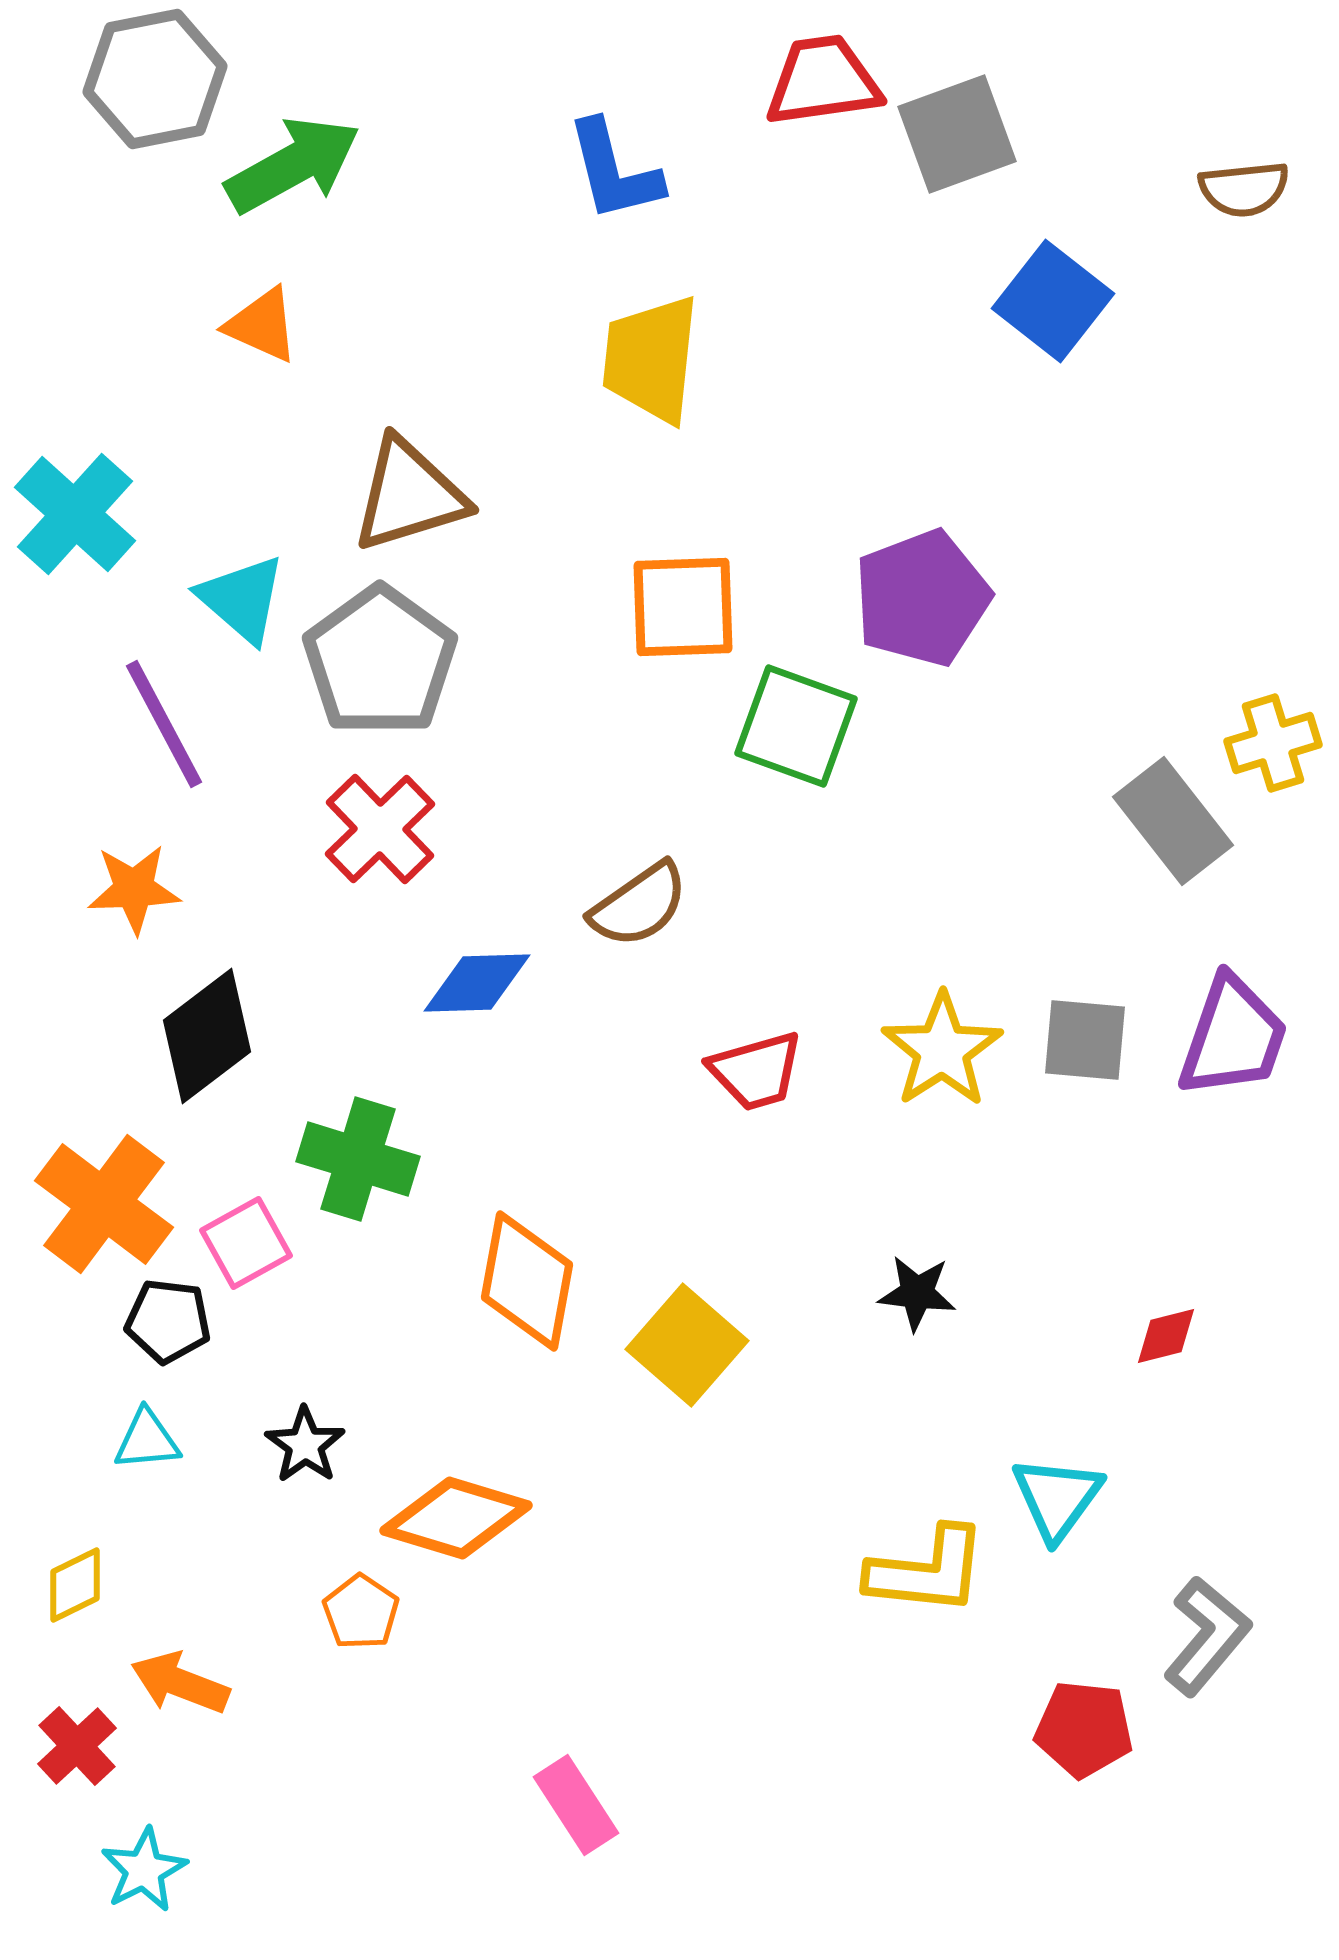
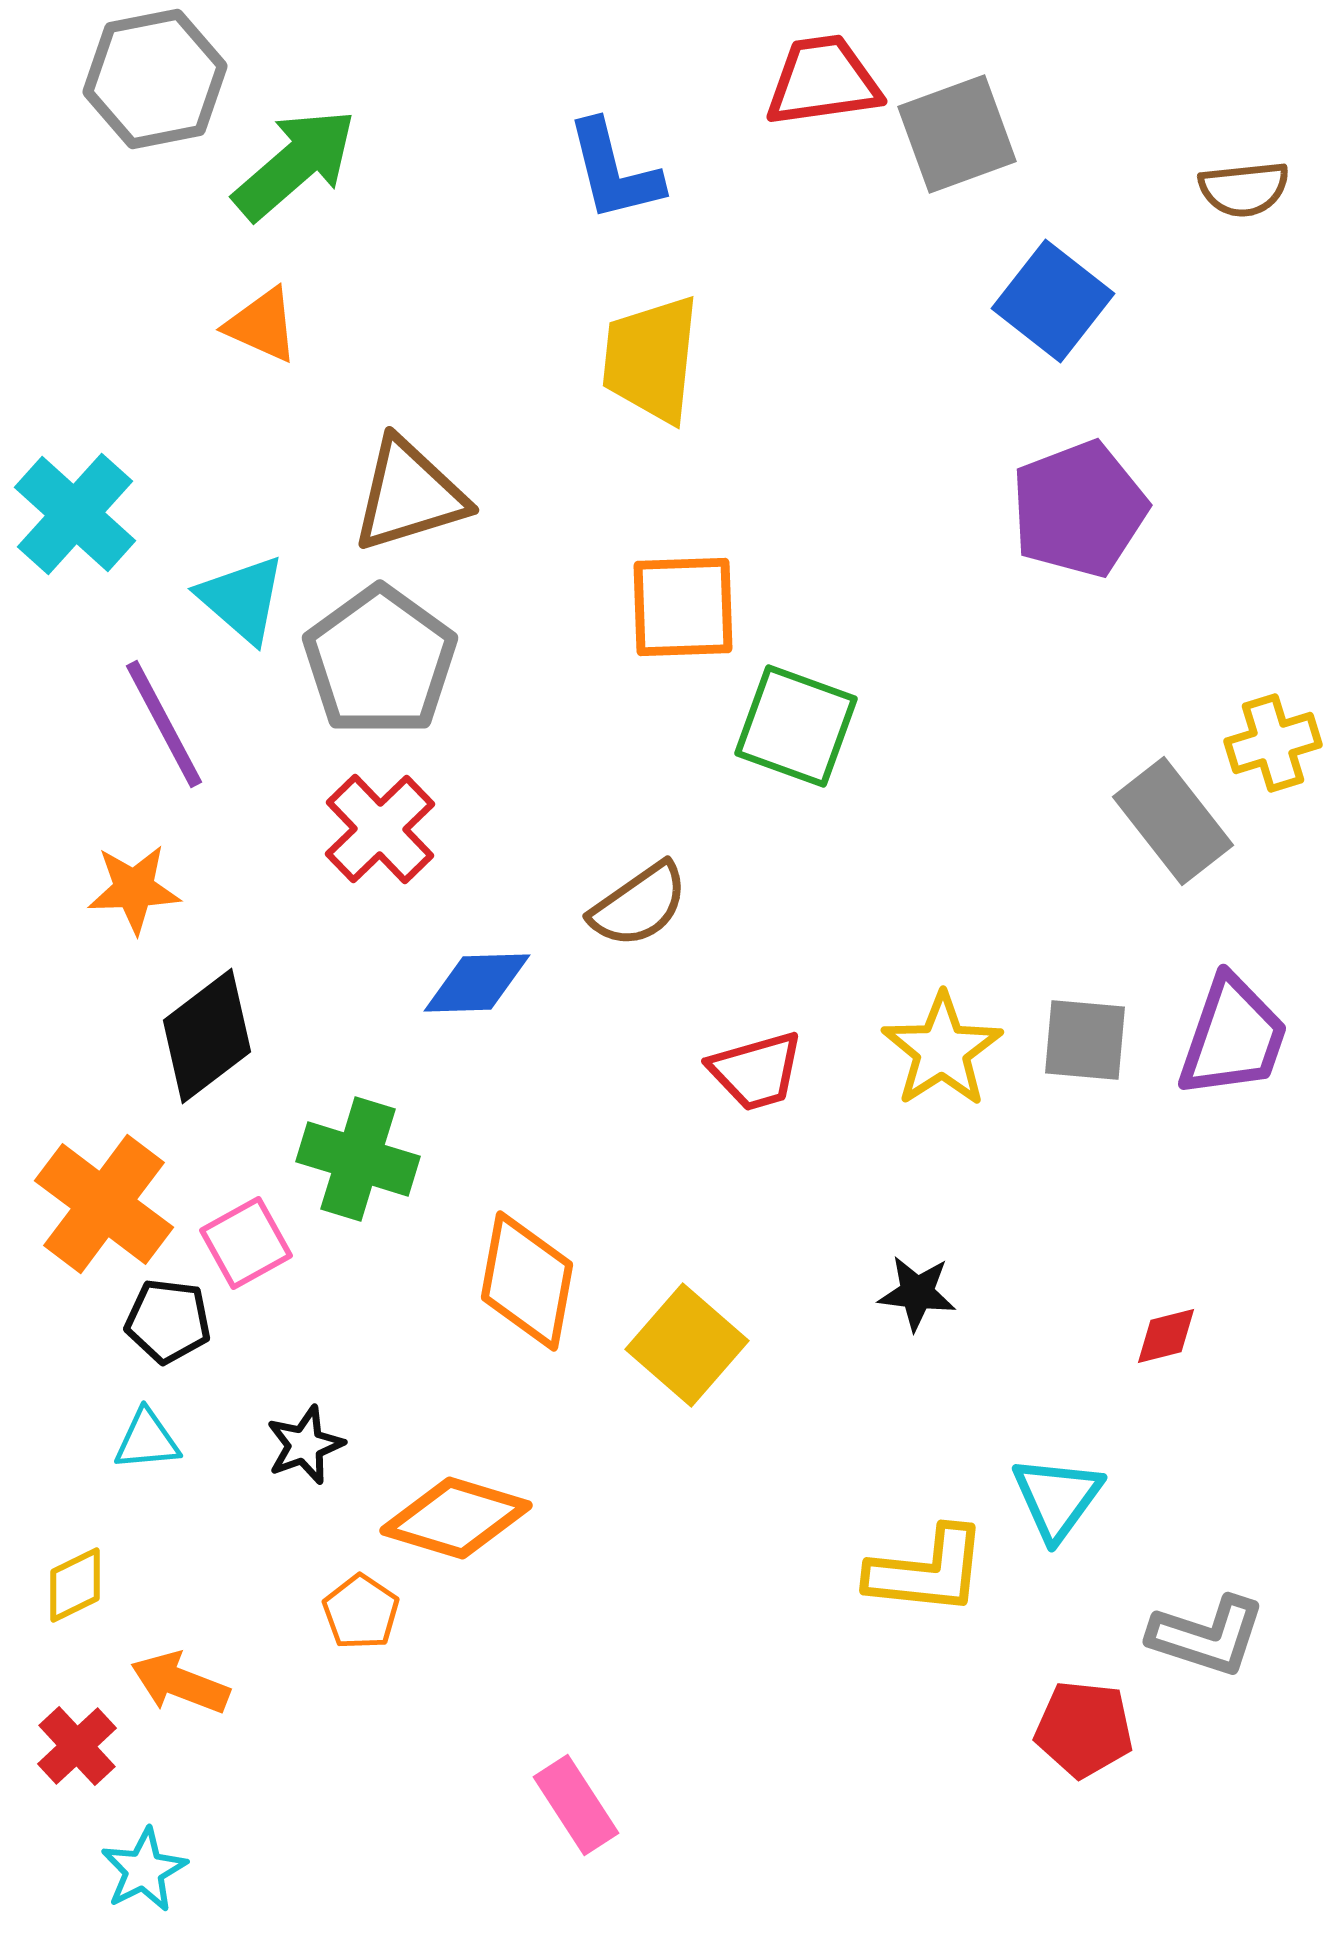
green arrow at (293, 165): moved 2 px right, 1 px up; rotated 12 degrees counterclockwise
purple pentagon at (922, 598): moved 157 px right, 89 px up
black star at (305, 1445): rotated 16 degrees clockwise
gray L-shape at (1207, 1636): rotated 68 degrees clockwise
